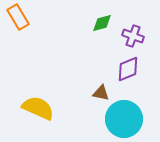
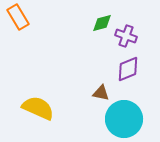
purple cross: moved 7 px left
